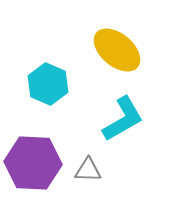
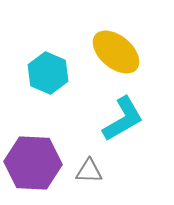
yellow ellipse: moved 1 px left, 2 px down
cyan hexagon: moved 11 px up
gray triangle: moved 1 px right, 1 px down
